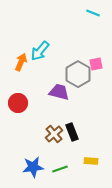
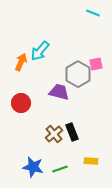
red circle: moved 3 px right
blue star: rotated 20 degrees clockwise
